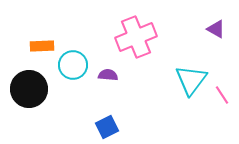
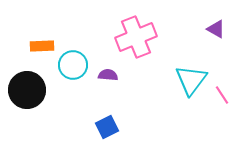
black circle: moved 2 px left, 1 px down
